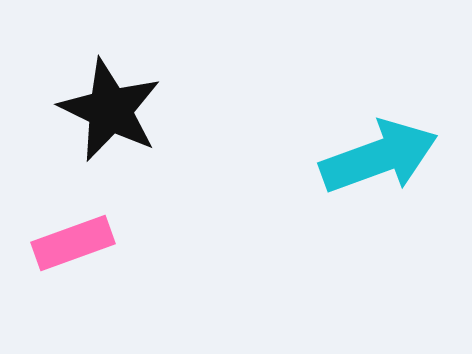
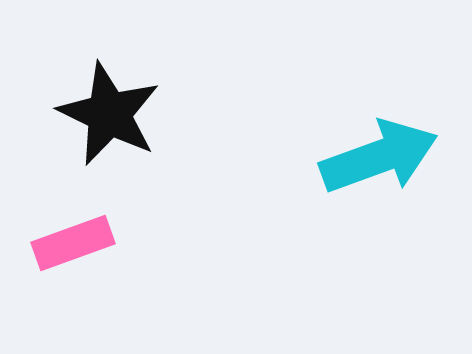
black star: moved 1 px left, 4 px down
